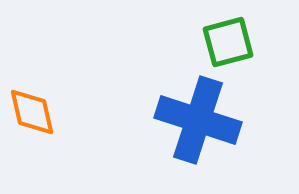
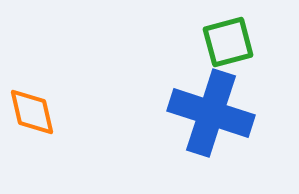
blue cross: moved 13 px right, 7 px up
